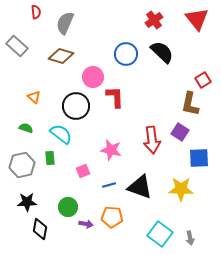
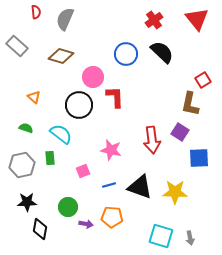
gray semicircle: moved 4 px up
black circle: moved 3 px right, 1 px up
yellow star: moved 6 px left, 3 px down
cyan square: moved 1 px right, 2 px down; rotated 20 degrees counterclockwise
